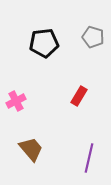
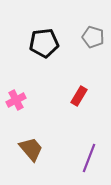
pink cross: moved 1 px up
purple line: rotated 8 degrees clockwise
